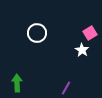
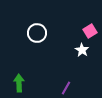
pink square: moved 2 px up
green arrow: moved 2 px right
